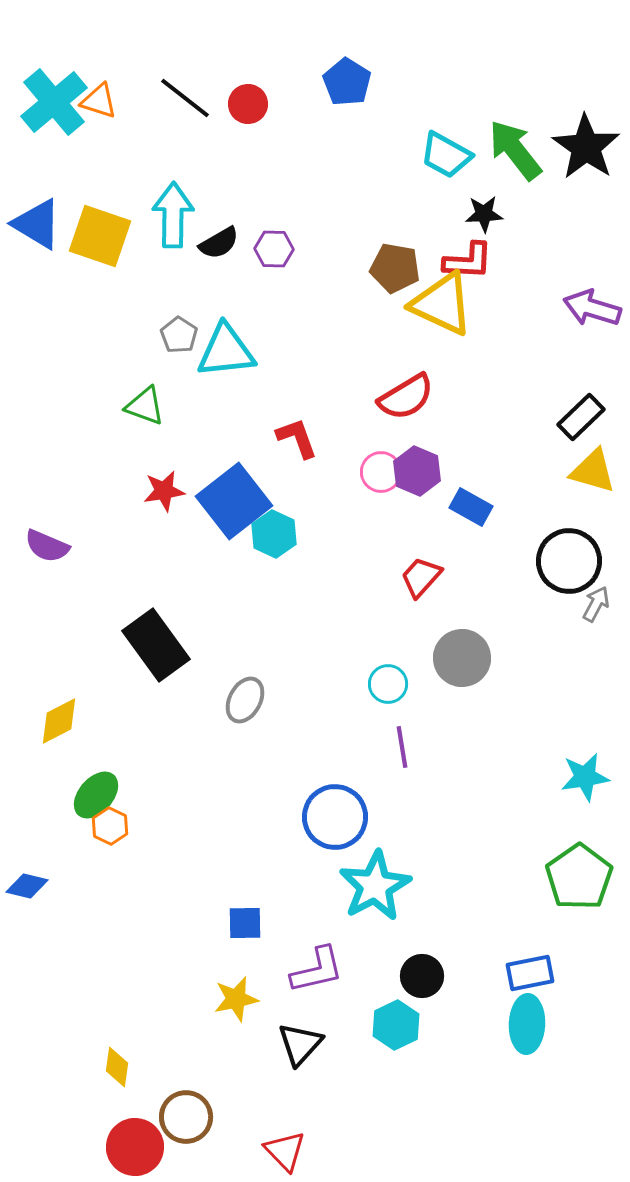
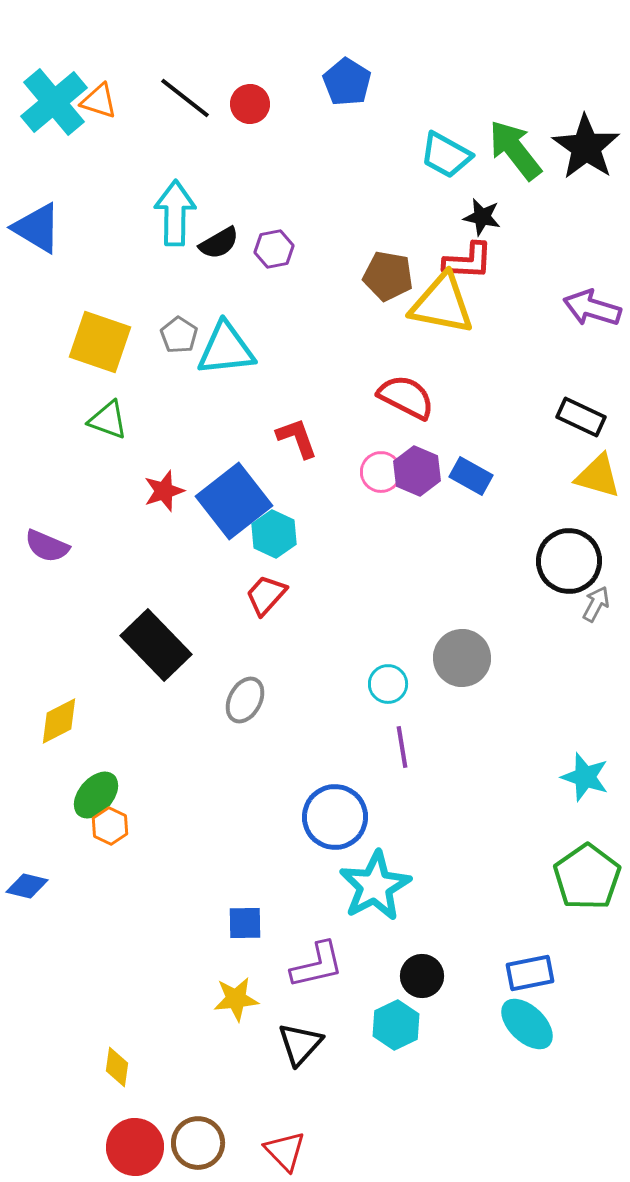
red circle at (248, 104): moved 2 px right
black star at (484, 214): moved 2 px left, 3 px down; rotated 15 degrees clockwise
cyan arrow at (173, 215): moved 2 px right, 2 px up
blue triangle at (37, 224): moved 4 px down
yellow square at (100, 236): moved 106 px down
purple hexagon at (274, 249): rotated 12 degrees counterclockwise
brown pentagon at (395, 268): moved 7 px left, 8 px down
yellow triangle at (442, 304): rotated 14 degrees counterclockwise
cyan triangle at (226, 351): moved 2 px up
red semicircle at (406, 397): rotated 122 degrees counterclockwise
green triangle at (145, 406): moved 37 px left, 14 px down
black rectangle at (581, 417): rotated 69 degrees clockwise
yellow triangle at (593, 471): moved 5 px right, 5 px down
red star at (164, 491): rotated 9 degrees counterclockwise
blue rectangle at (471, 507): moved 31 px up
red trapezoid at (421, 577): moved 155 px left, 18 px down
black rectangle at (156, 645): rotated 8 degrees counterclockwise
cyan star at (585, 777): rotated 27 degrees clockwise
green pentagon at (579, 877): moved 8 px right
purple L-shape at (317, 970): moved 5 px up
yellow star at (236, 999): rotated 6 degrees clockwise
cyan ellipse at (527, 1024): rotated 48 degrees counterclockwise
brown circle at (186, 1117): moved 12 px right, 26 px down
